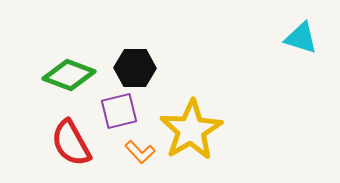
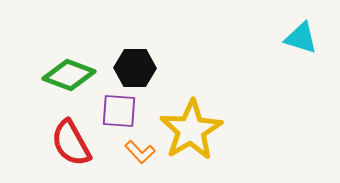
purple square: rotated 18 degrees clockwise
